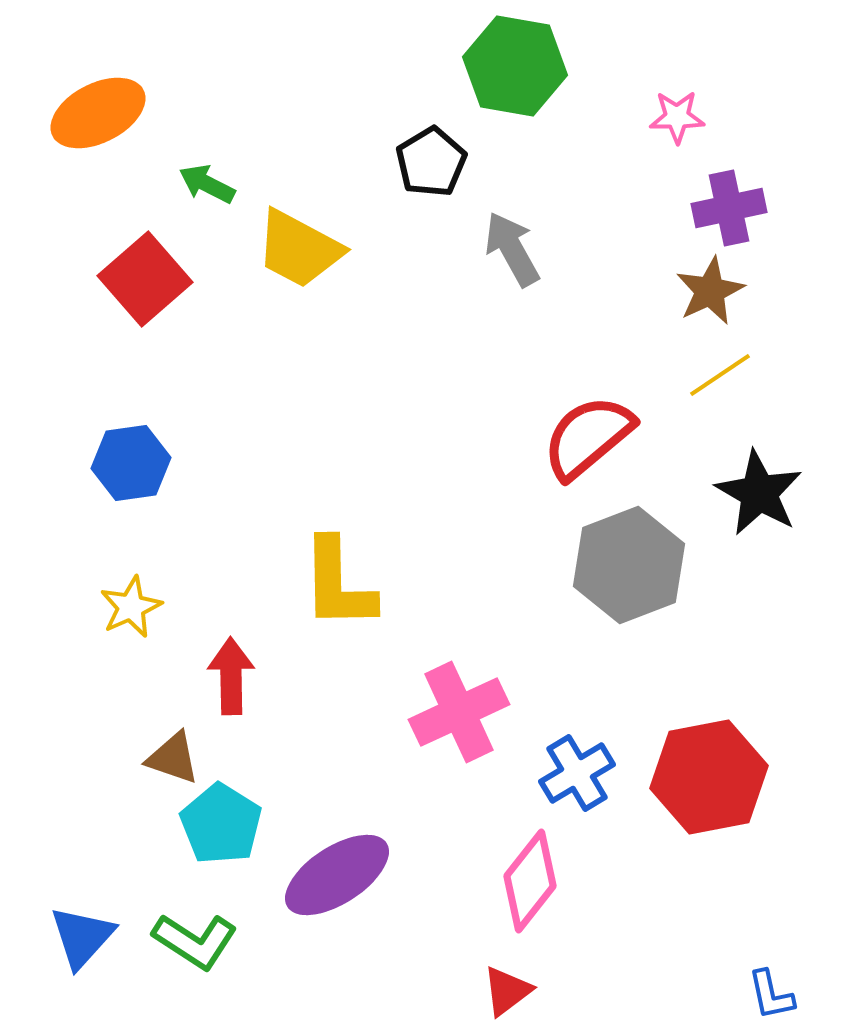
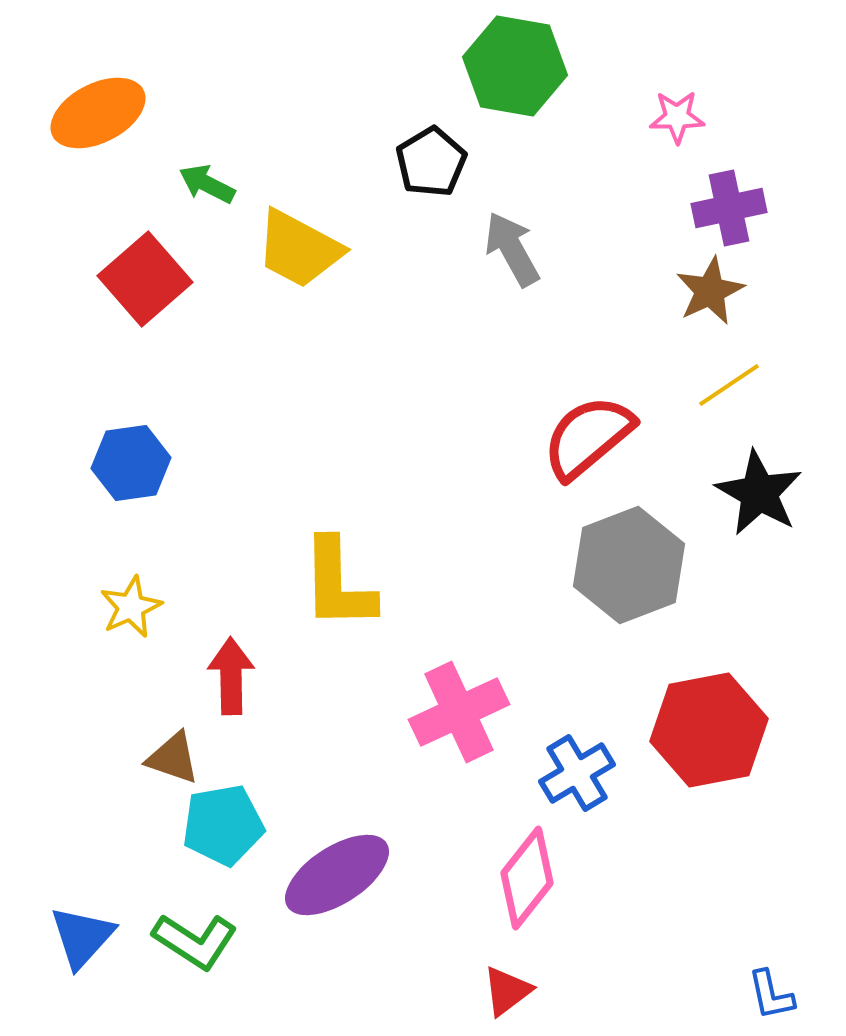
yellow line: moved 9 px right, 10 px down
red hexagon: moved 47 px up
cyan pentagon: moved 2 px right, 1 px down; rotated 30 degrees clockwise
pink diamond: moved 3 px left, 3 px up
